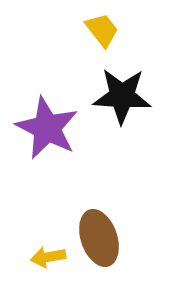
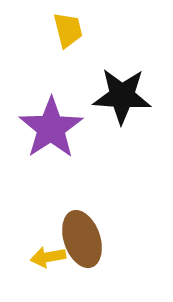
yellow trapezoid: moved 34 px left; rotated 24 degrees clockwise
purple star: moved 4 px right; rotated 12 degrees clockwise
brown ellipse: moved 17 px left, 1 px down
